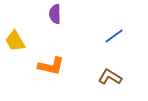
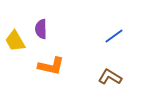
purple semicircle: moved 14 px left, 15 px down
